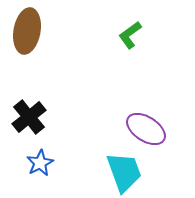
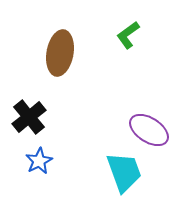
brown ellipse: moved 33 px right, 22 px down
green L-shape: moved 2 px left
purple ellipse: moved 3 px right, 1 px down
blue star: moved 1 px left, 2 px up
